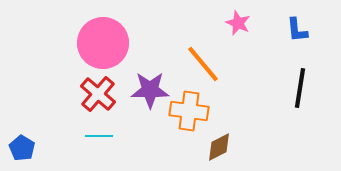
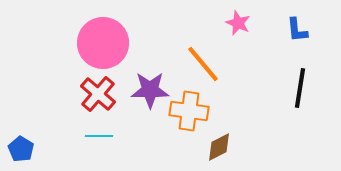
blue pentagon: moved 1 px left, 1 px down
